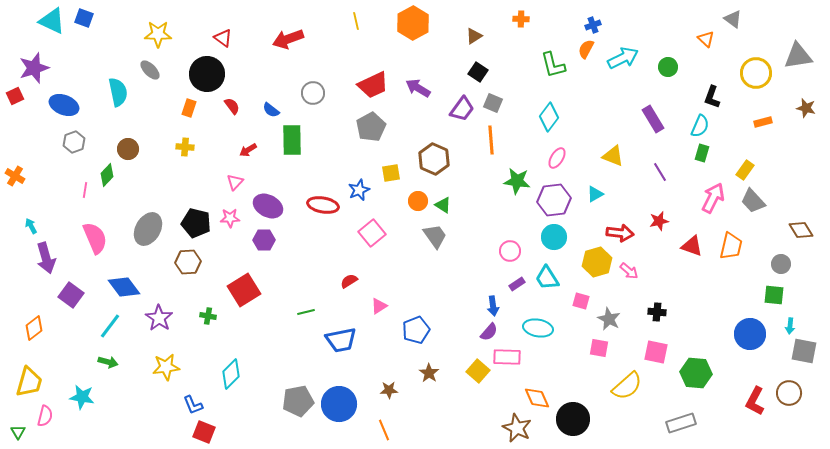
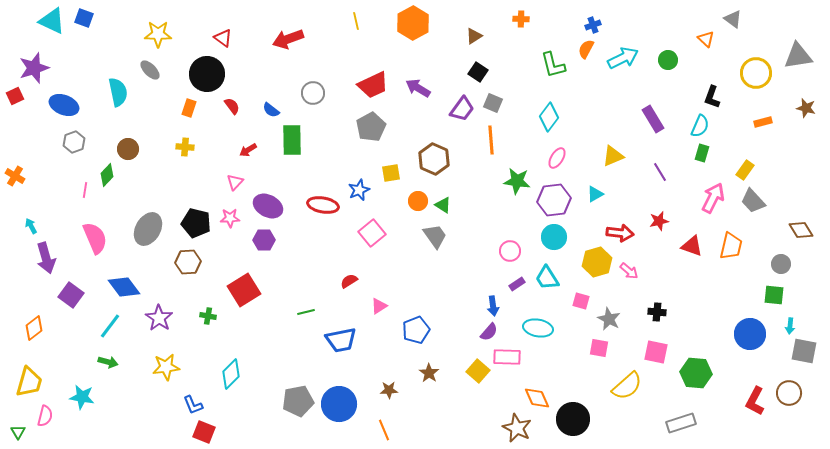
green circle at (668, 67): moved 7 px up
yellow triangle at (613, 156): rotated 45 degrees counterclockwise
